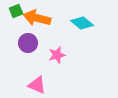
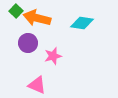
green square: rotated 24 degrees counterclockwise
cyan diamond: rotated 30 degrees counterclockwise
pink star: moved 4 px left, 1 px down
